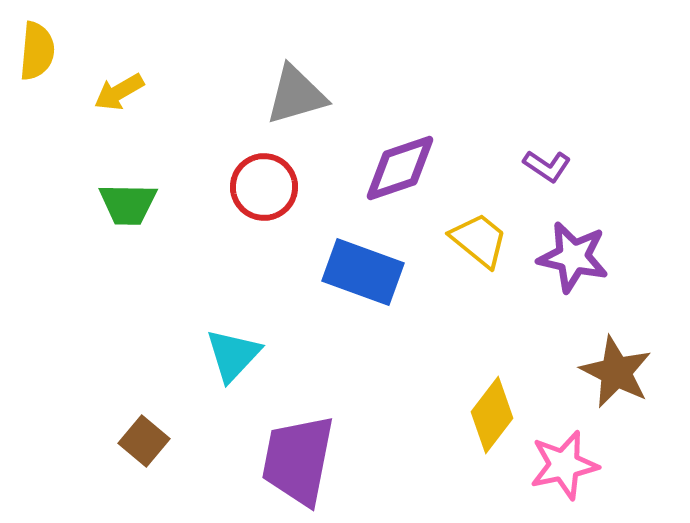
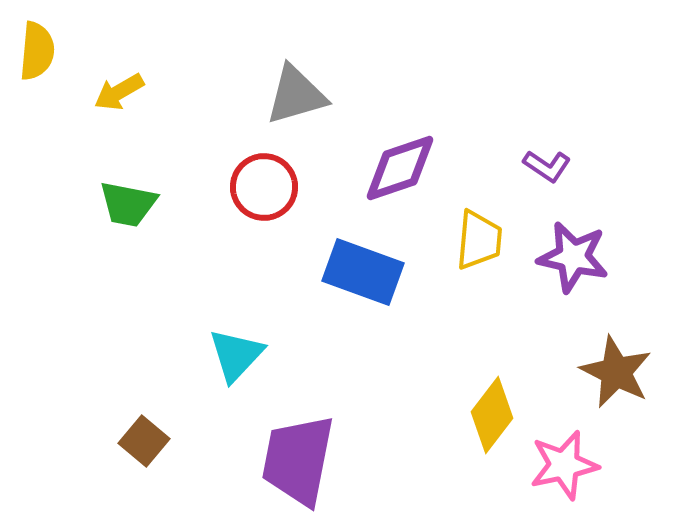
green trapezoid: rotated 10 degrees clockwise
yellow trapezoid: rotated 56 degrees clockwise
cyan triangle: moved 3 px right
